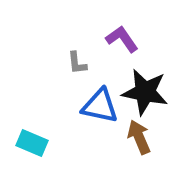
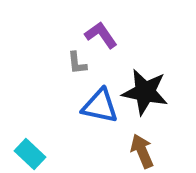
purple L-shape: moved 21 px left, 4 px up
brown arrow: moved 3 px right, 14 px down
cyan rectangle: moved 2 px left, 11 px down; rotated 20 degrees clockwise
